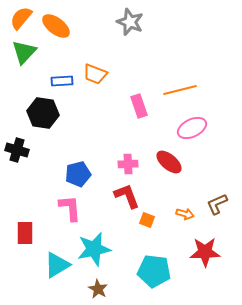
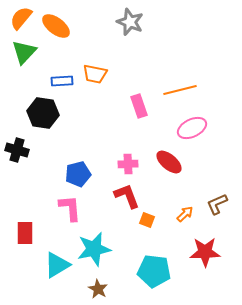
orange trapezoid: rotated 10 degrees counterclockwise
orange arrow: rotated 60 degrees counterclockwise
